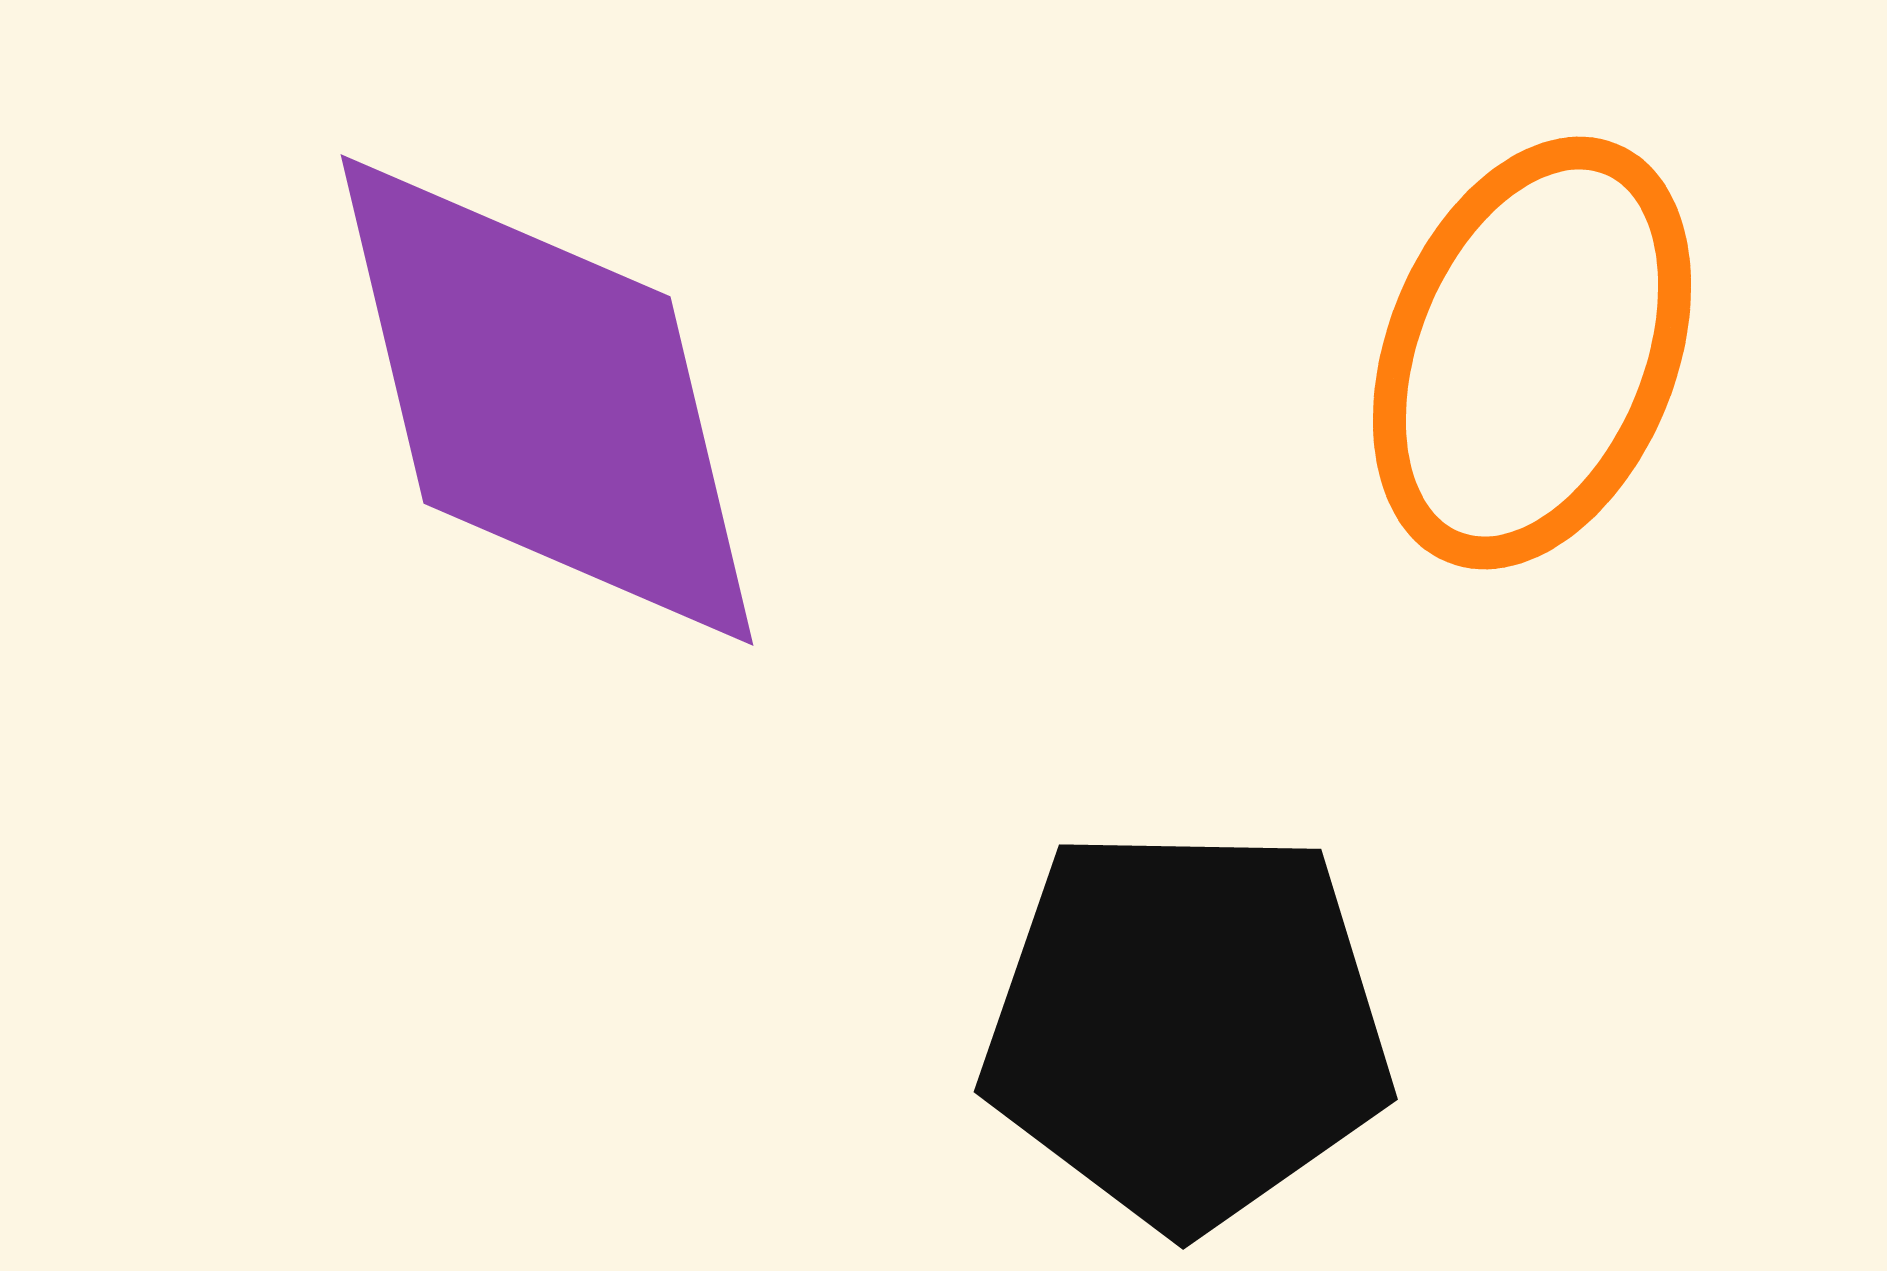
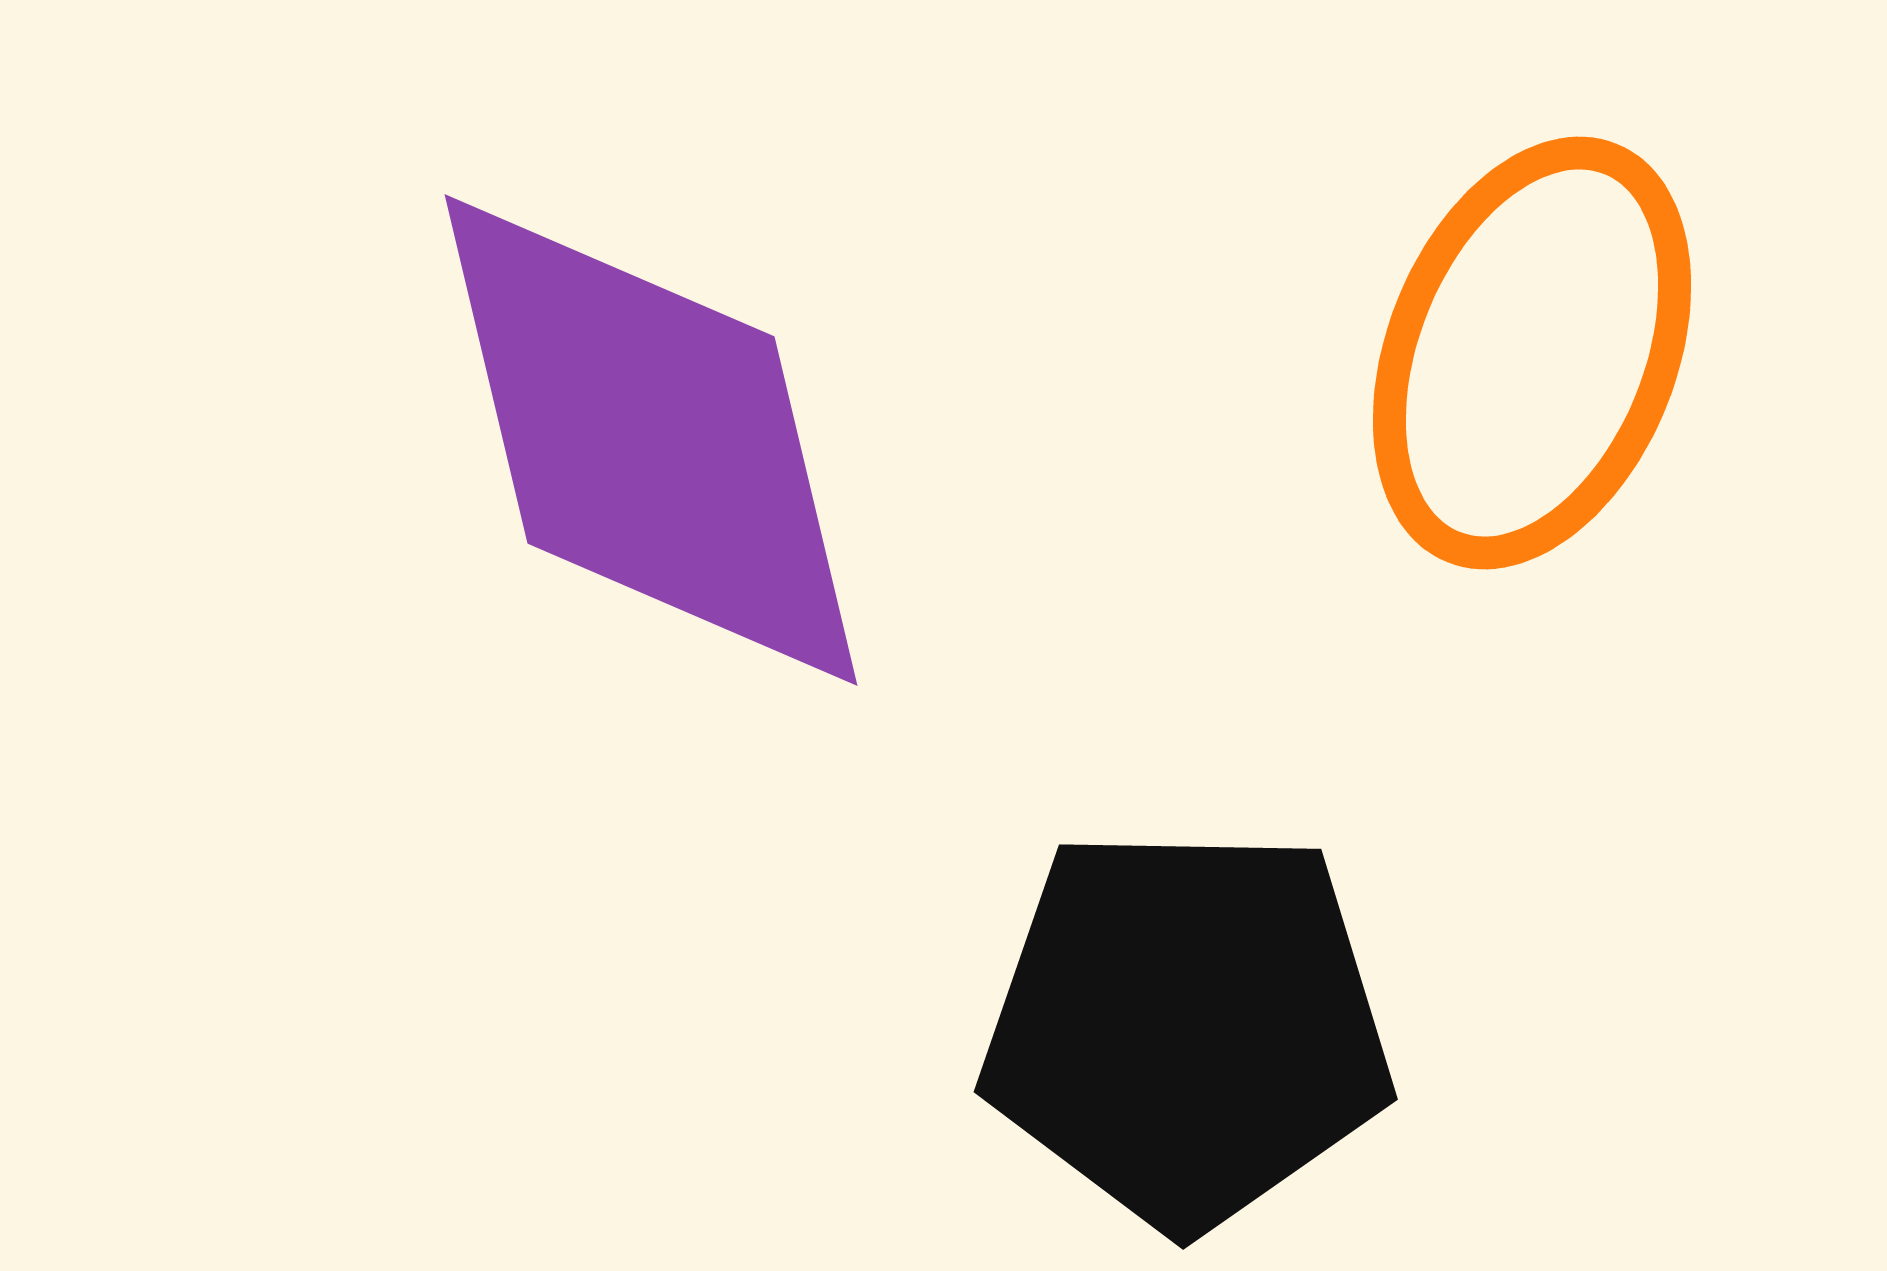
purple diamond: moved 104 px right, 40 px down
